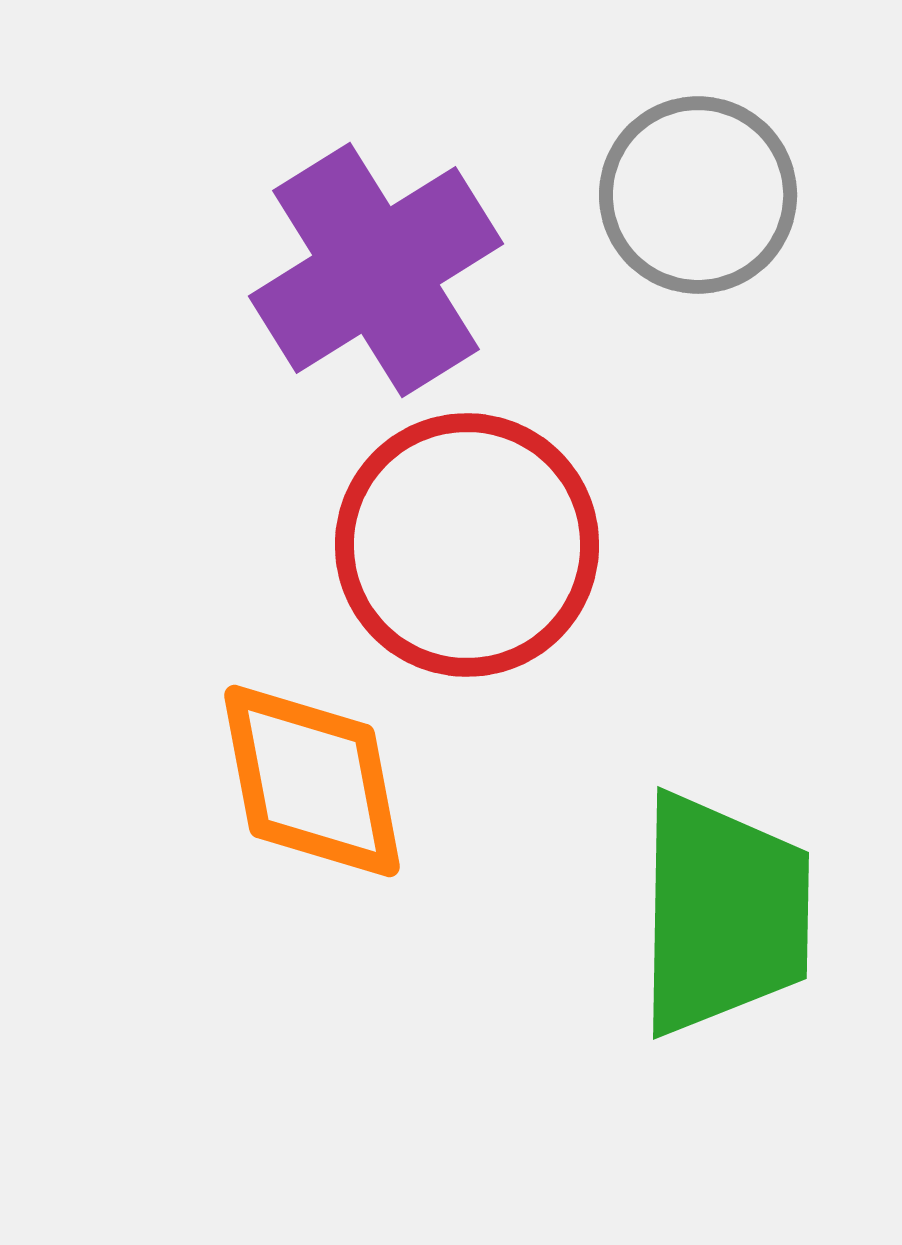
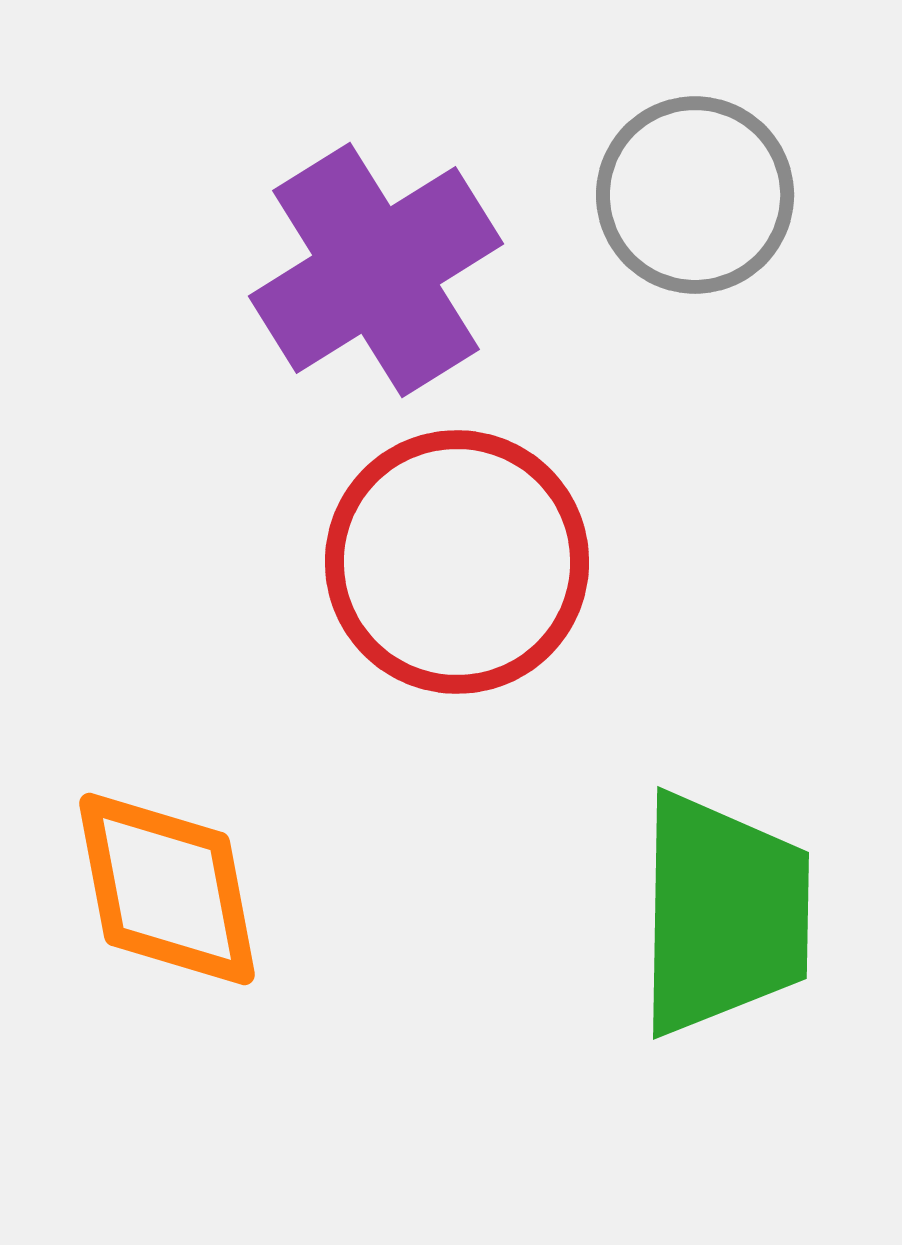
gray circle: moved 3 px left
red circle: moved 10 px left, 17 px down
orange diamond: moved 145 px left, 108 px down
